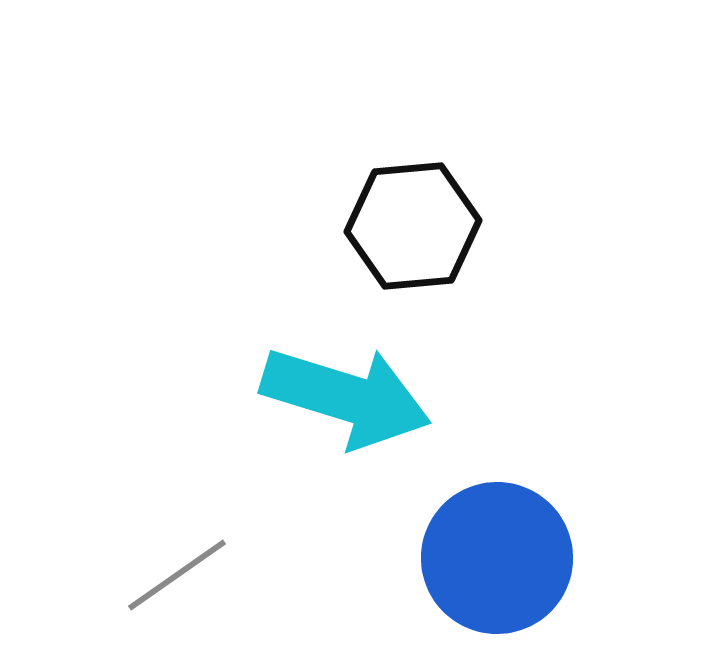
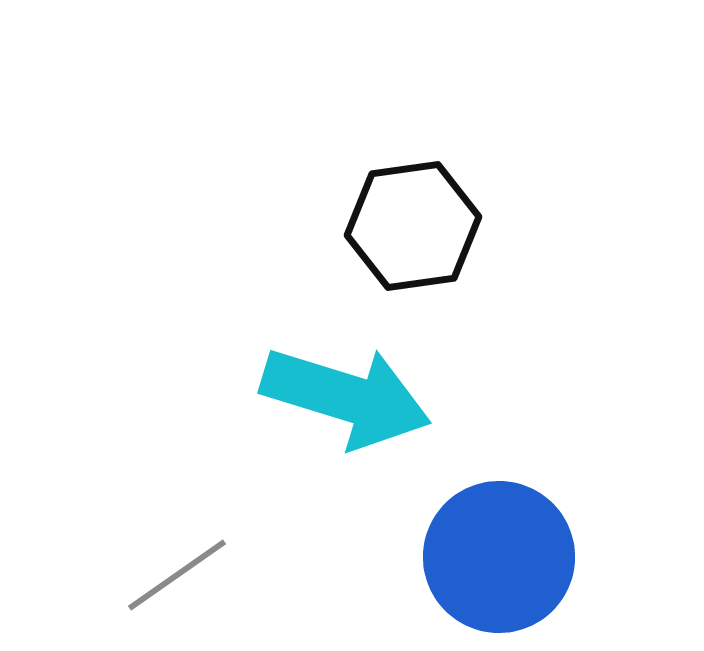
black hexagon: rotated 3 degrees counterclockwise
blue circle: moved 2 px right, 1 px up
